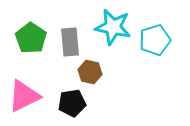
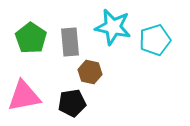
pink triangle: rotated 15 degrees clockwise
